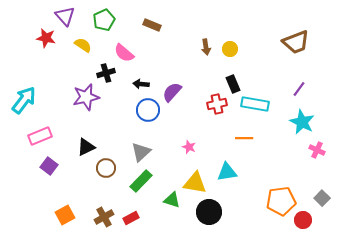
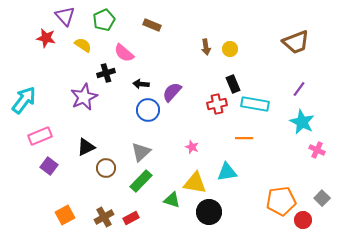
purple star: moved 2 px left; rotated 12 degrees counterclockwise
pink star: moved 3 px right
